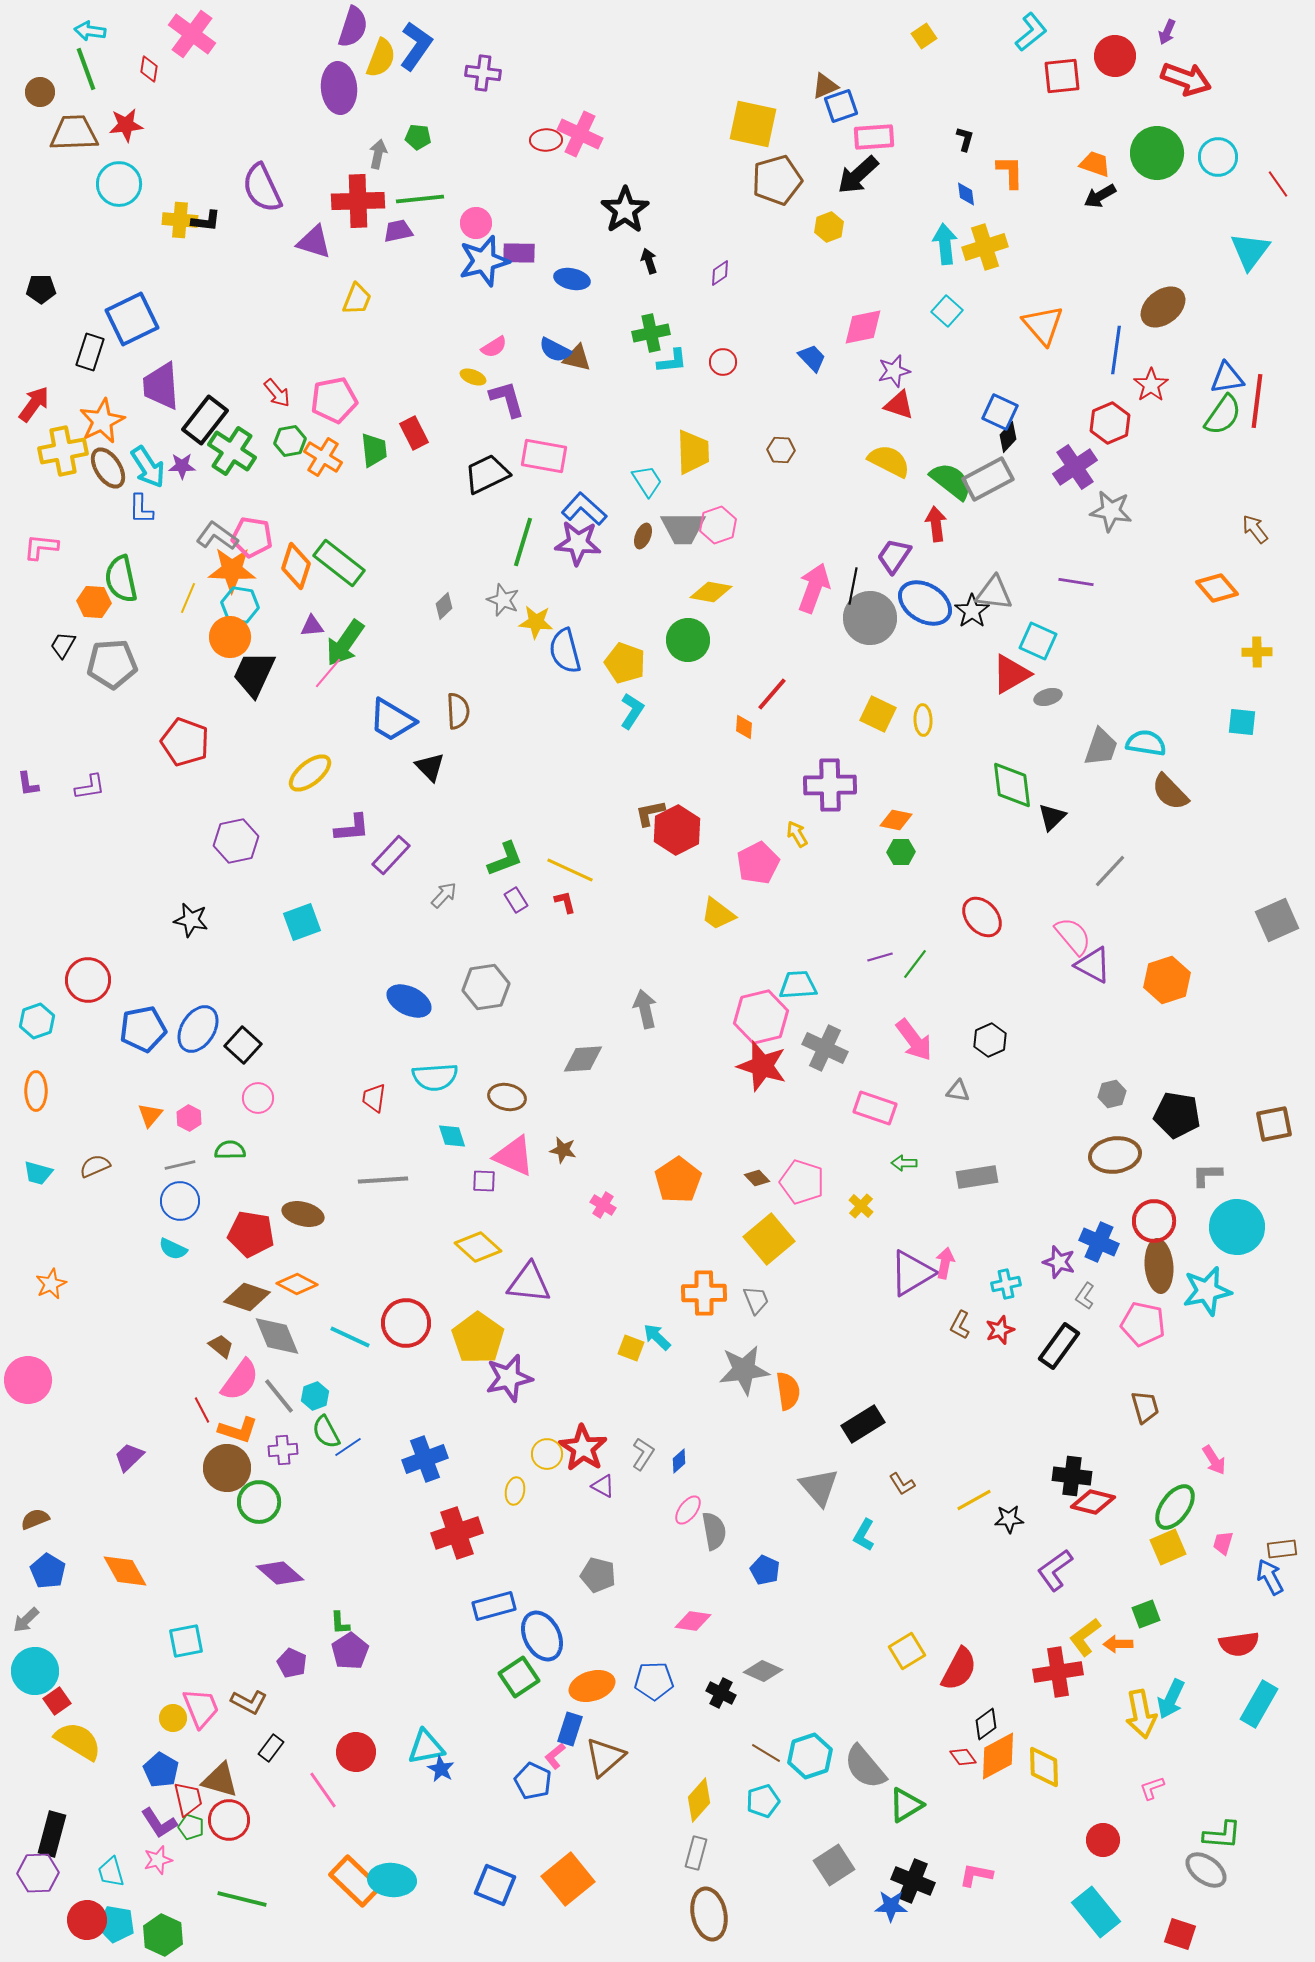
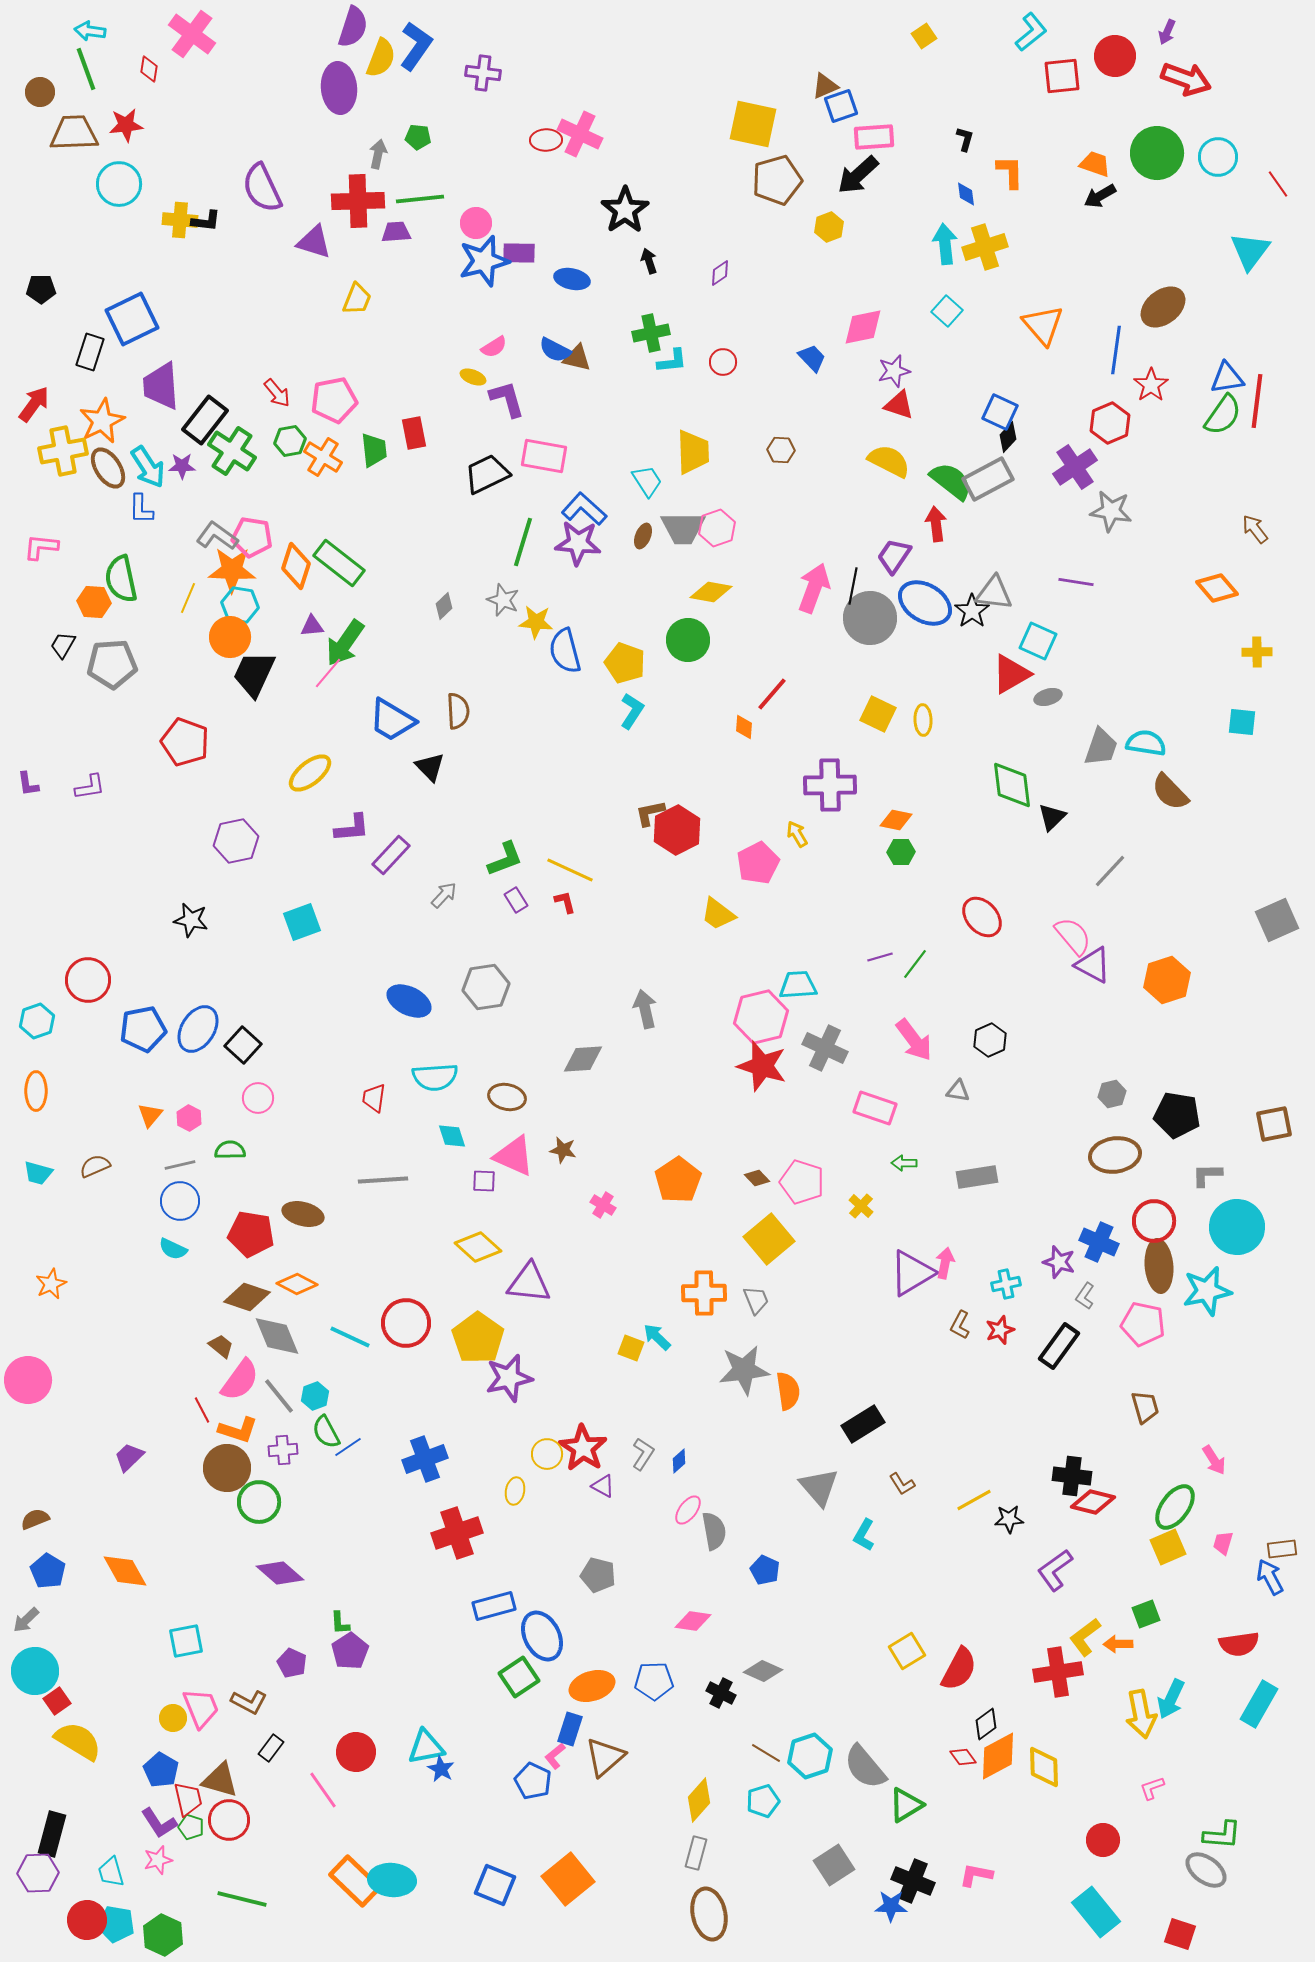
purple trapezoid at (398, 231): moved 2 px left, 1 px down; rotated 8 degrees clockwise
red rectangle at (414, 433): rotated 16 degrees clockwise
pink hexagon at (718, 525): moved 1 px left, 3 px down
